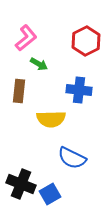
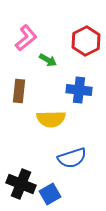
green arrow: moved 9 px right, 4 px up
blue semicircle: rotated 44 degrees counterclockwise
